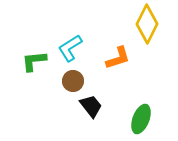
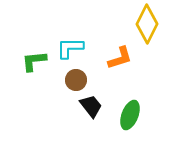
cyan L-shape: rotated 32 degrees clockwise
orange L-shape: moved 2 px right
brown circle: moved 3 px right, 1 px up
green ellipse: moved 11 px left, 4 px up
